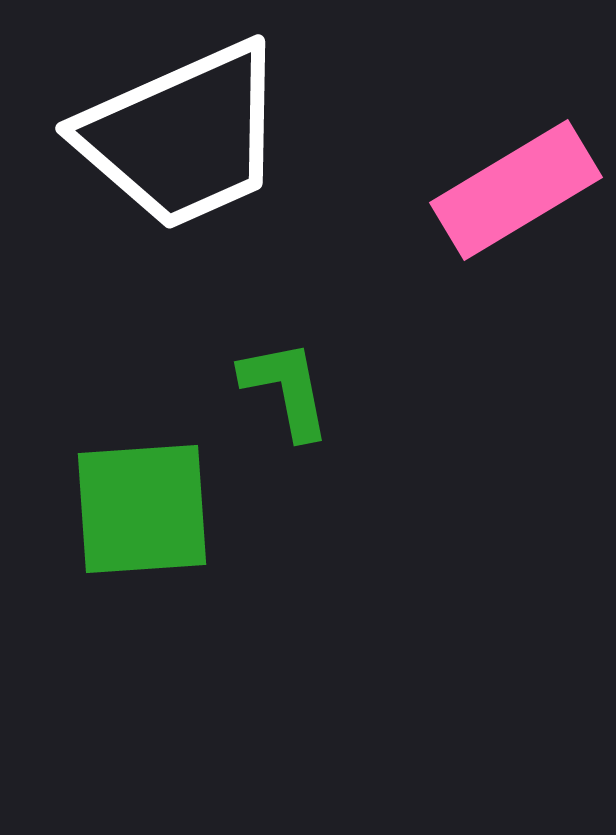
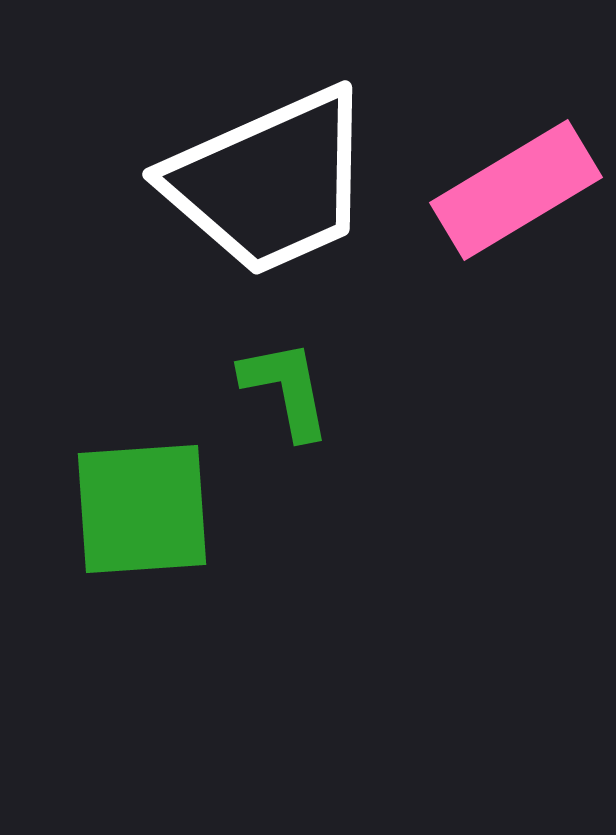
white trapezoid: moved 87 px right, 46 px down
